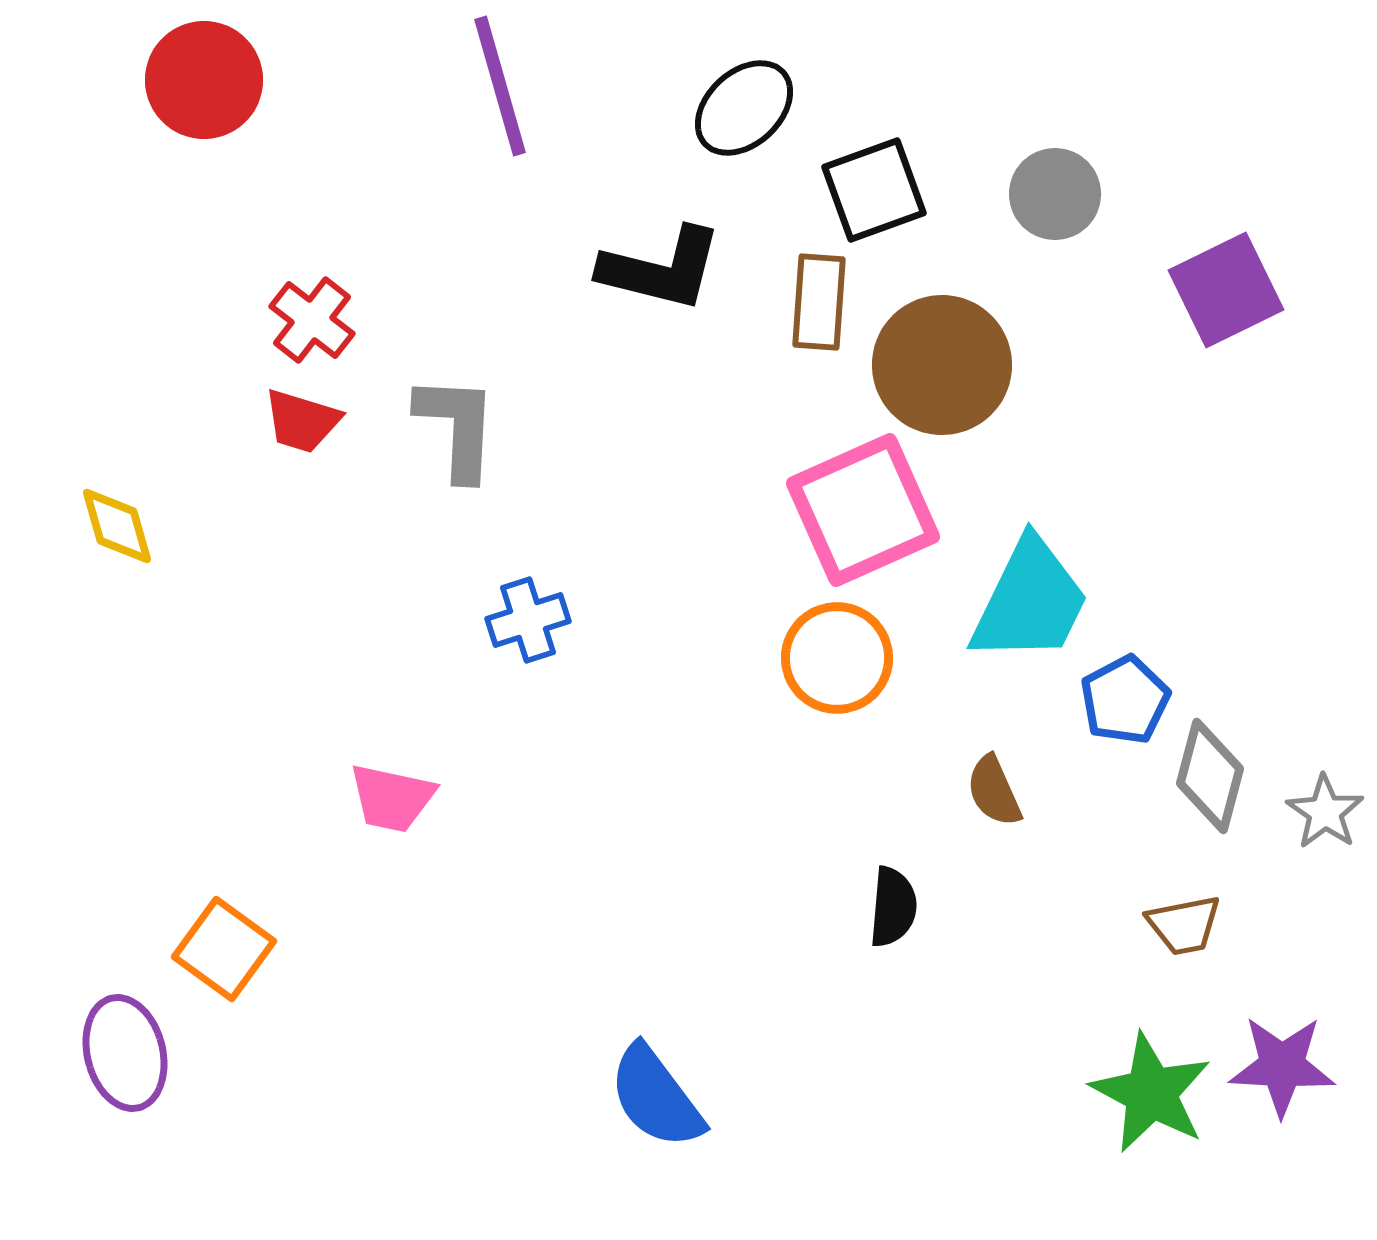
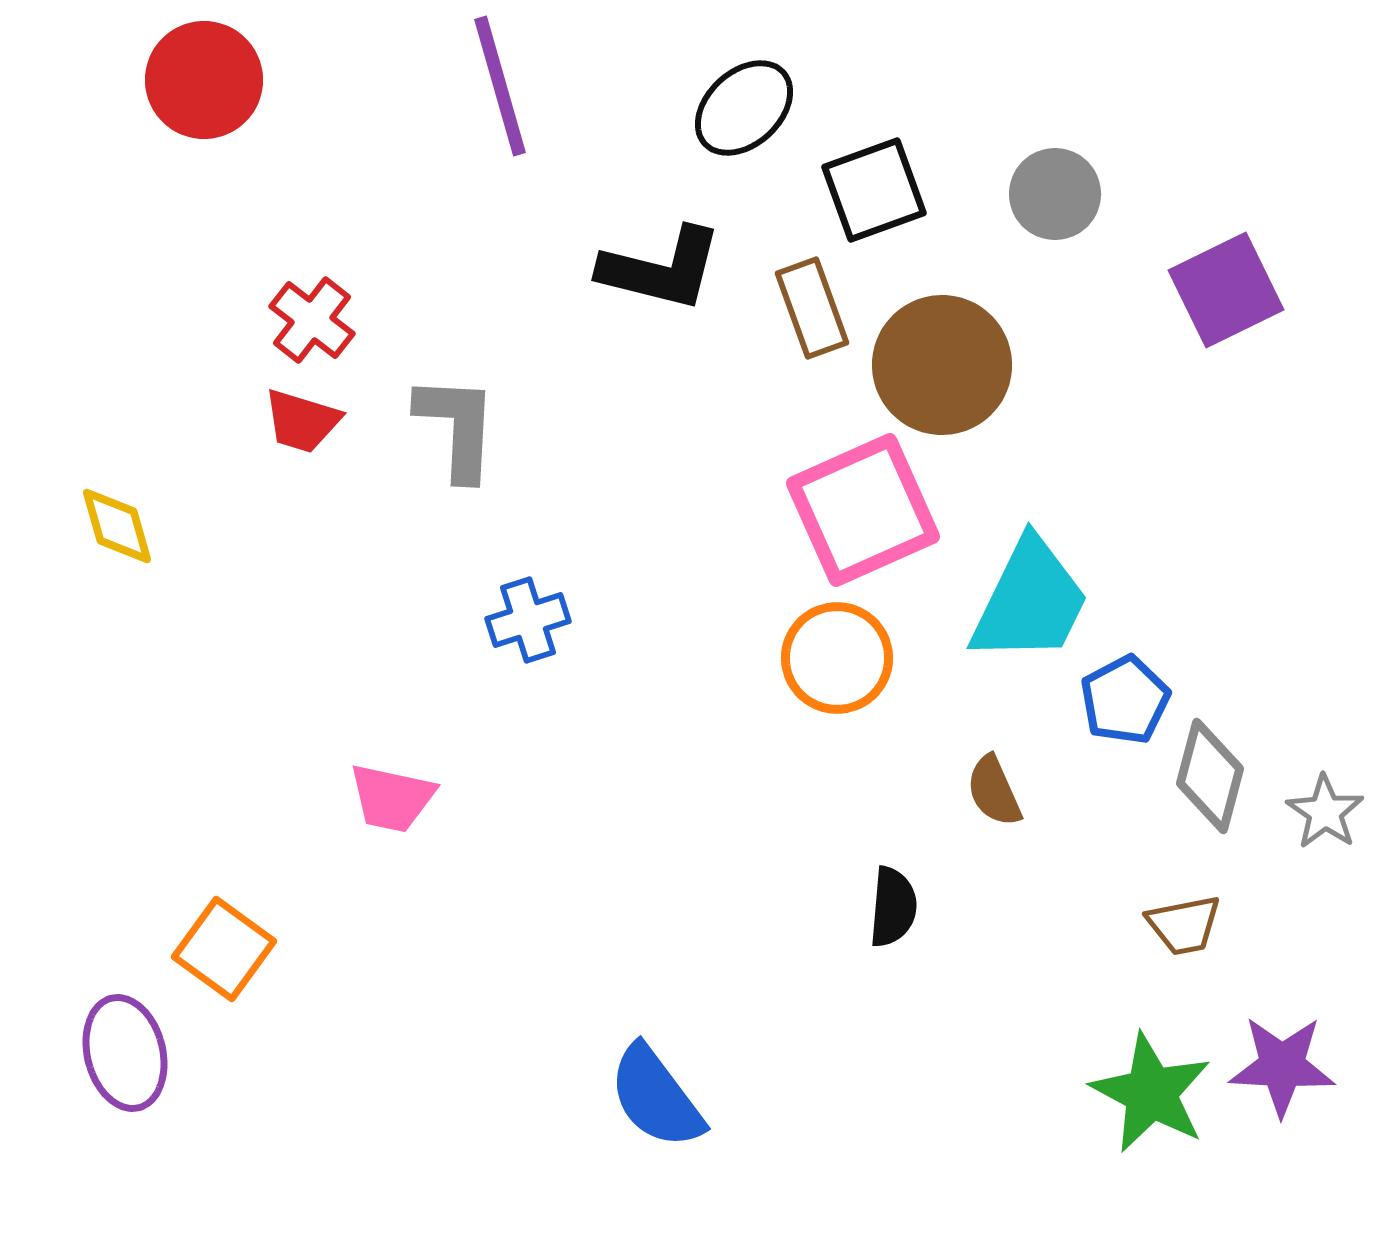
brown rectangle: moved 7 px left, 6 px down; rotated 24 degrees counterclockwise
